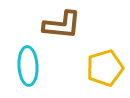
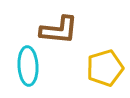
brown L-shape: moved 3 px left, 5 px down
